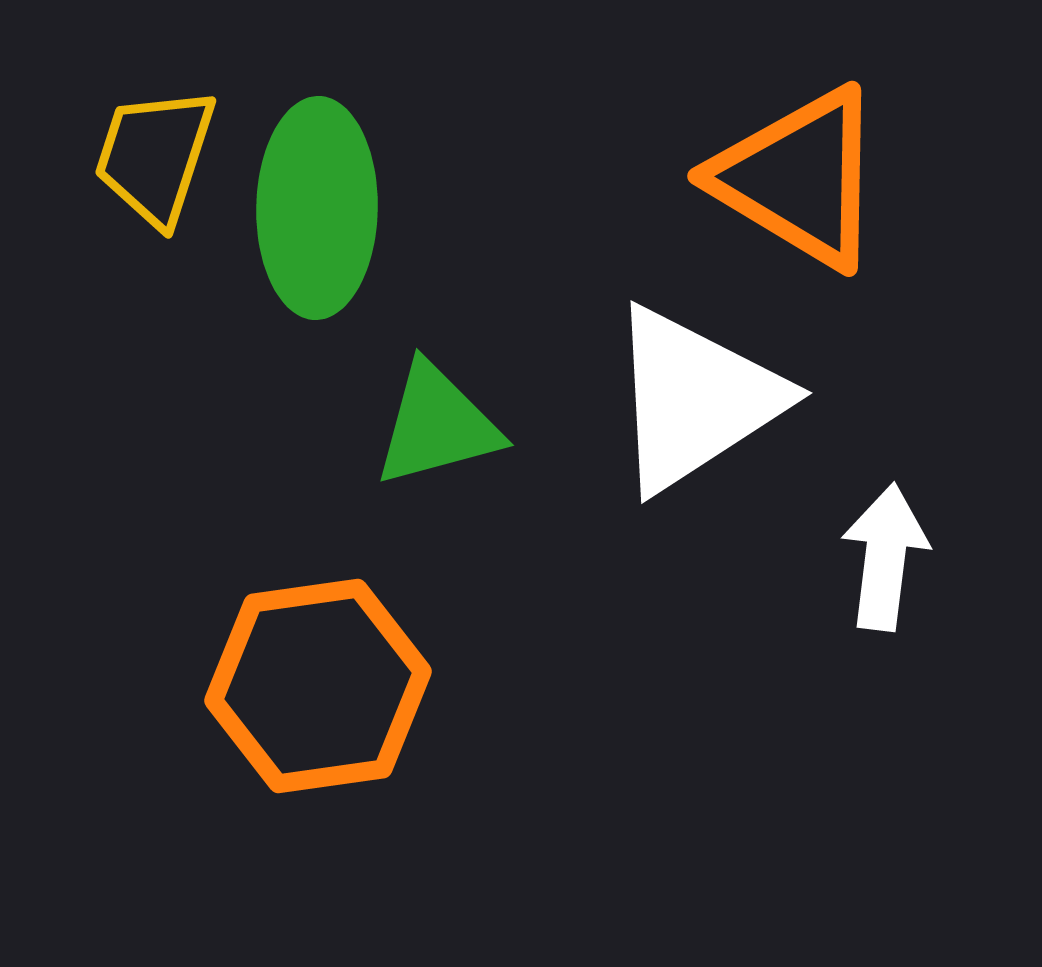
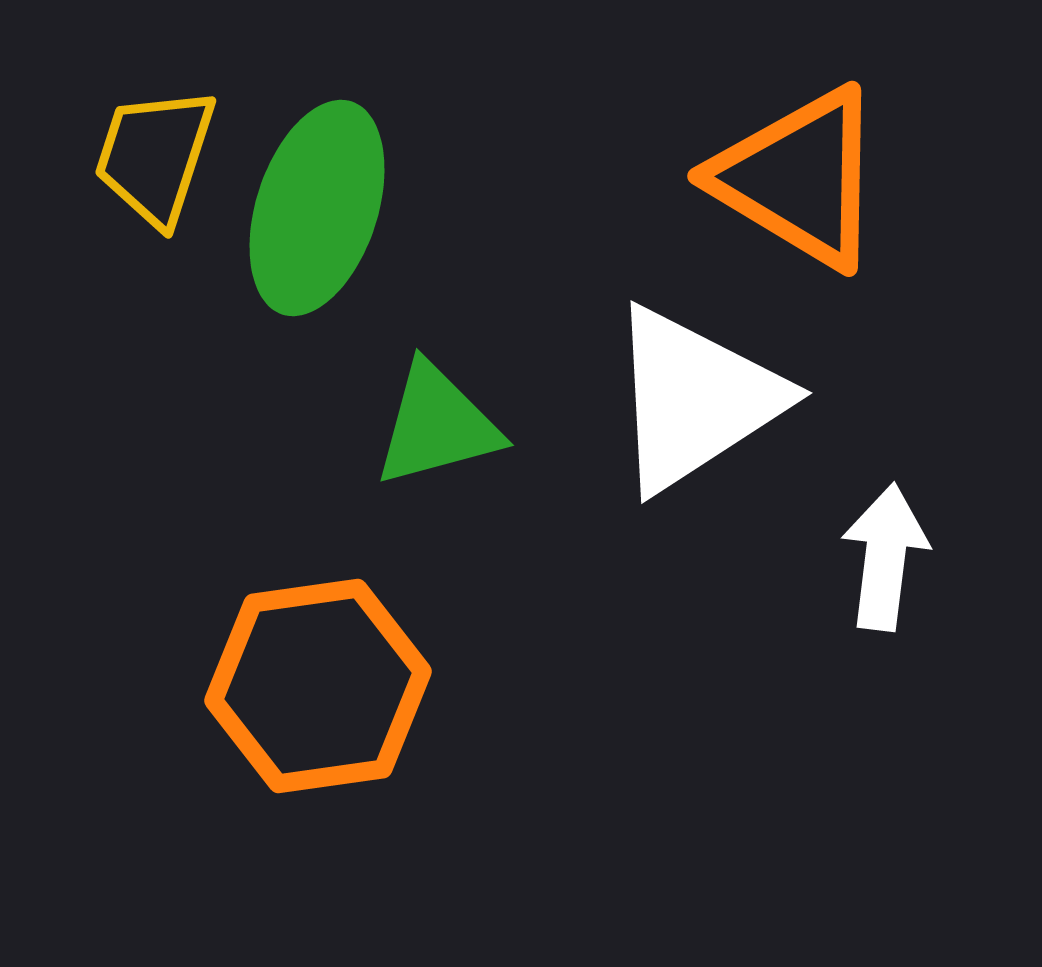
green ellipse: rotated 17 degrees clockwise
